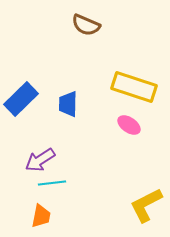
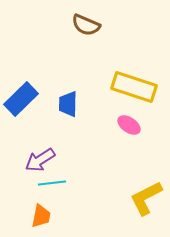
yellow L-shape: moved 7 px up
